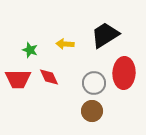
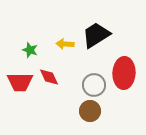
black trapezoid: moved 9 px left
red trapezoid: moved 2 px right, 3 px down
gray circle: moved 2 px down
brown circle: moved 2 px left
